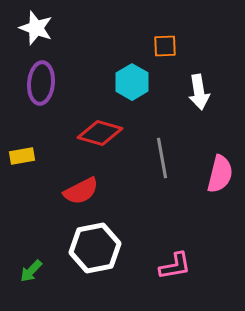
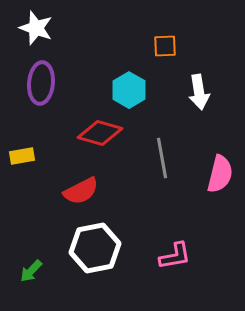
cyan hexagon: moved 3 px left, 8 px down
pink L-shape: moved 10 px up
